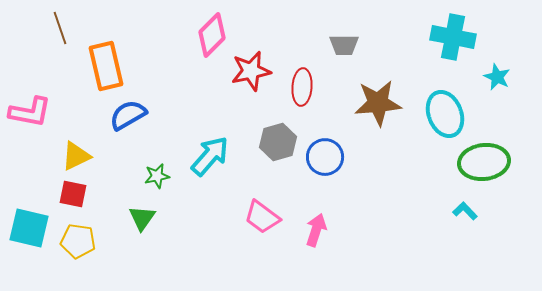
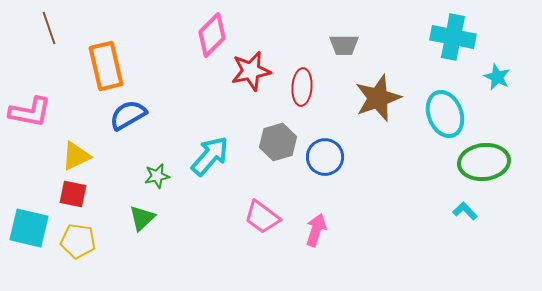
brown line: moved 11 px left
brown star: moved 5 px up; rotated 15 degrees counterclockwise
green triangle: rotated 12 degrees clockwise
